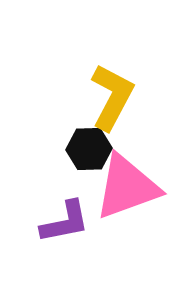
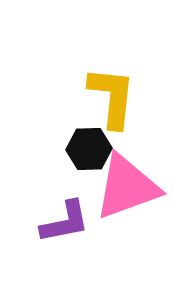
yellow L-shape: rotated 22 degrees counterclockwise
